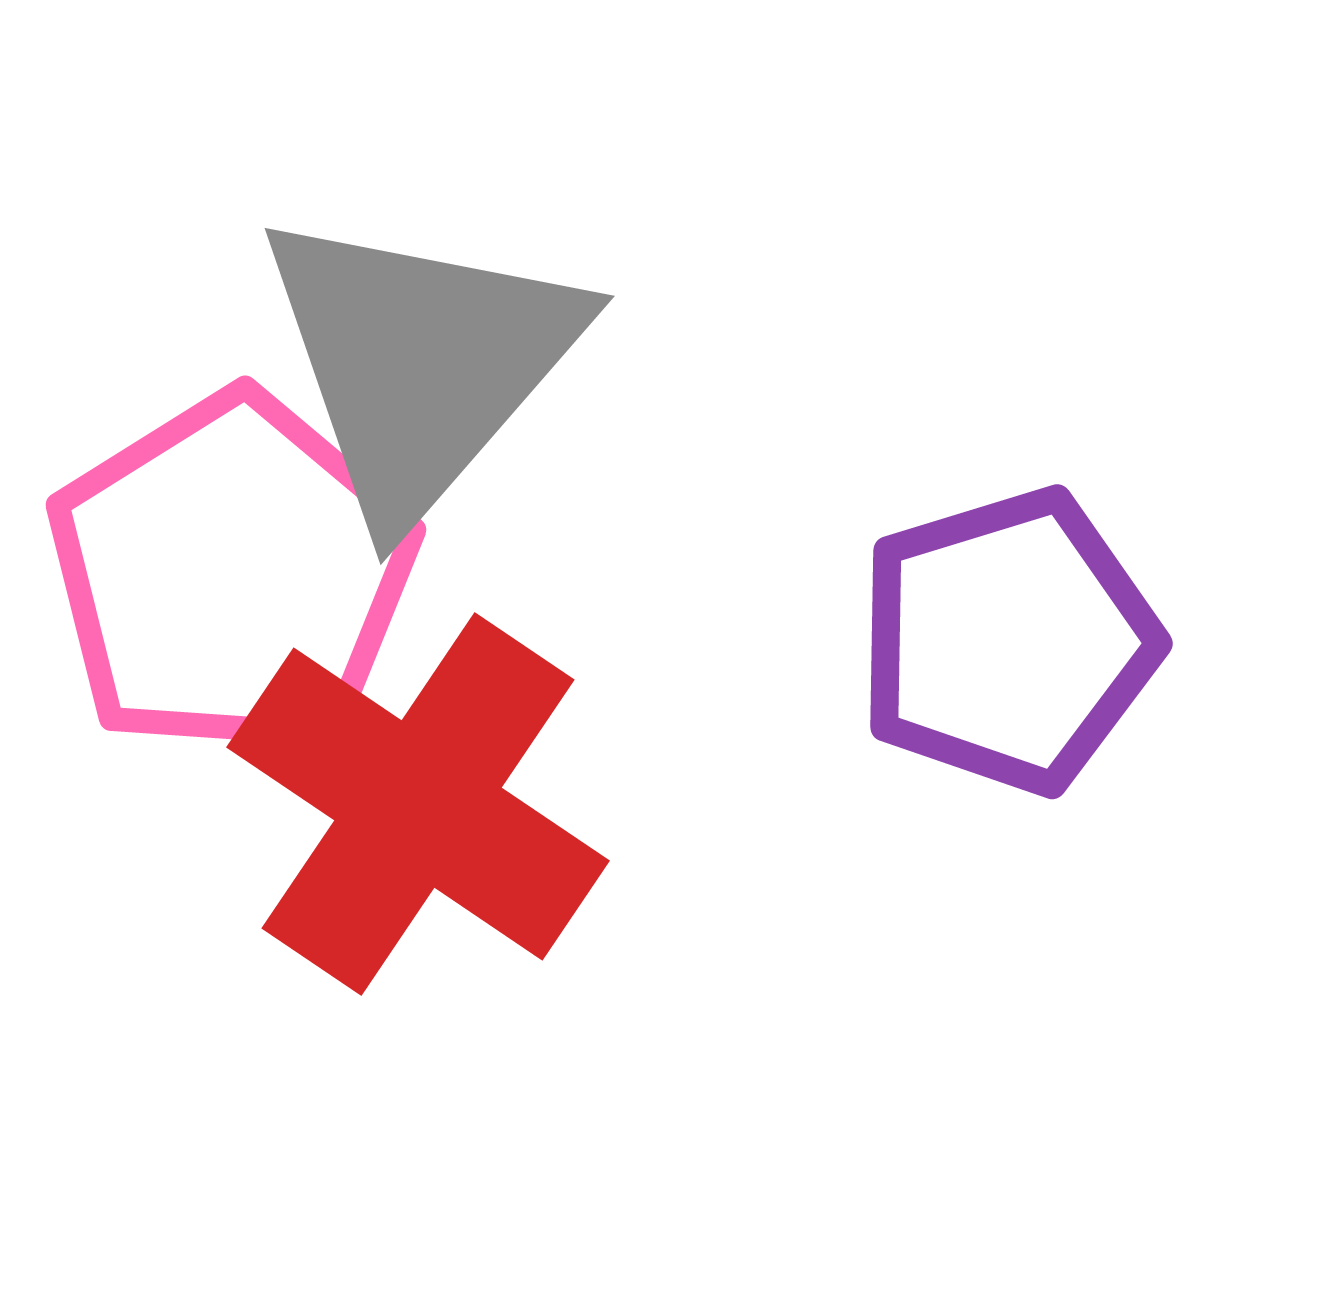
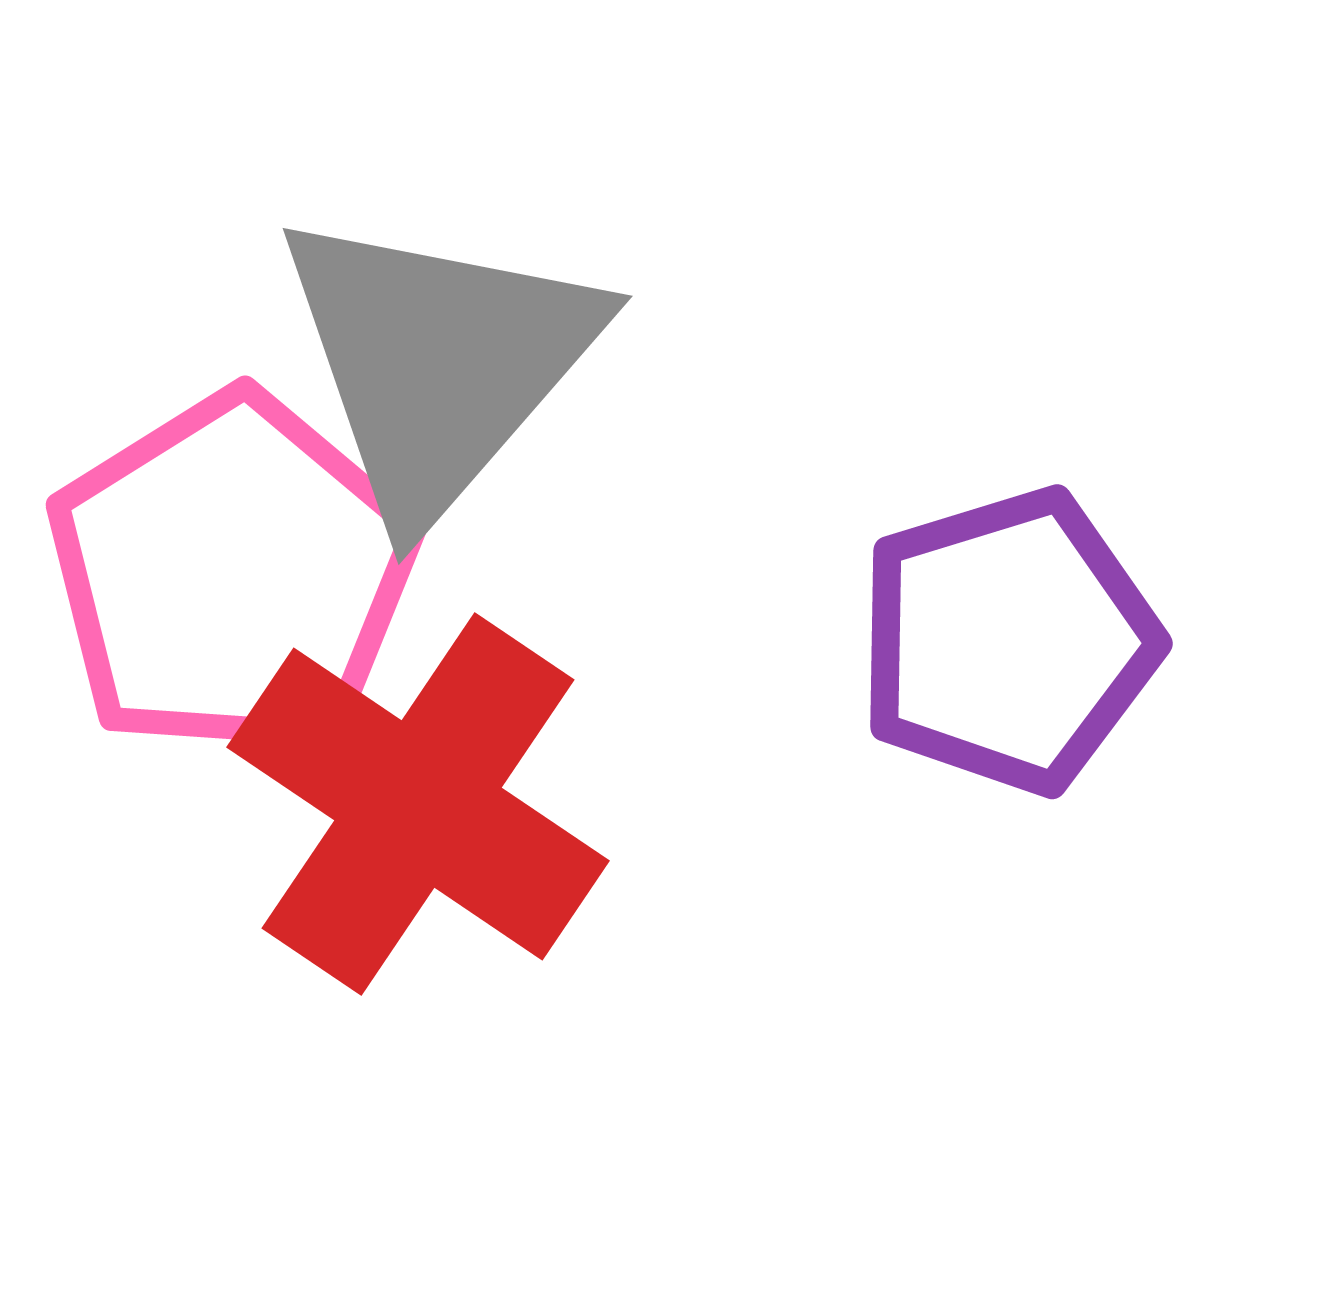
gray triangle: moved 18 px right
